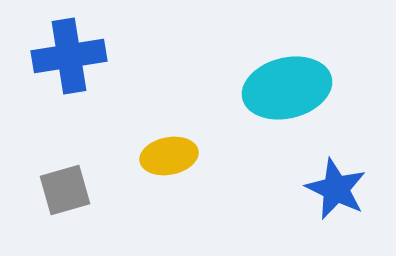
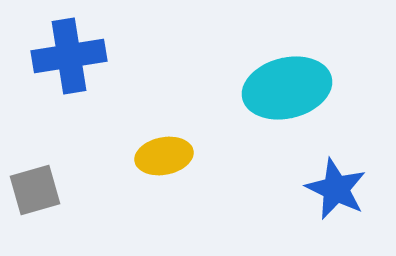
yellow ellipse: moved 5 px left
gray square: moved 30 px left
